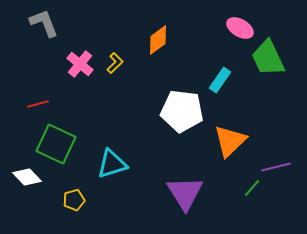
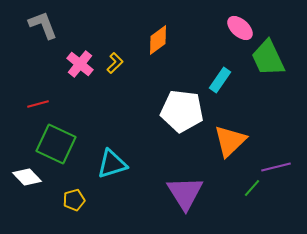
gray L-shape: moved 1 px left, 2 px down
pink ellipse: rotated 12 degrees clockwise
